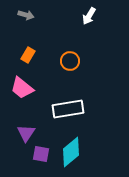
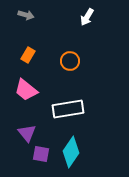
white arrow: moved 2 px left, 1 px down
pink trapezoid: moved 4 px right, 2 px down
purple triangle: moved 1 px right; rotated 12 degrees counterclockwise
cyan diamond: rotated 16 degrees counterclockwise
